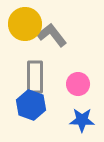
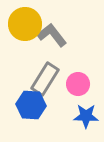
gray rectangle: moved 10 px right, 2 px down; rotated 32 degrees clockwise
blue hexagon: rotated 16 degrees counterclockwise
blue star: moved 4 px right, 4 px up
